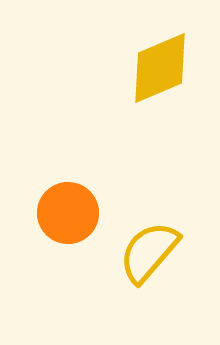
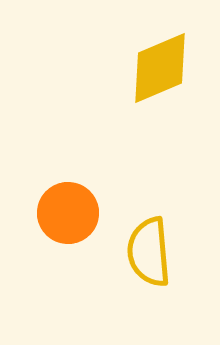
yellow semicircle: rotated 46 degrees counterclockwise
